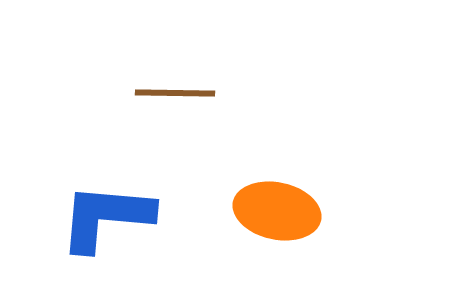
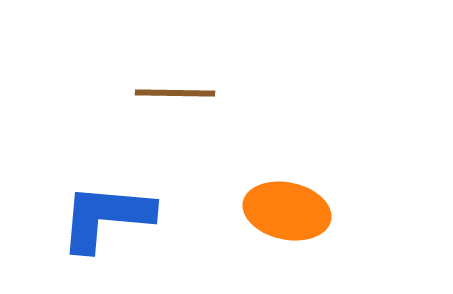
orange ellipse: moved 10 px right
